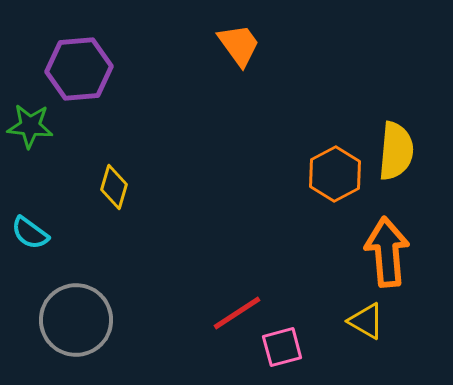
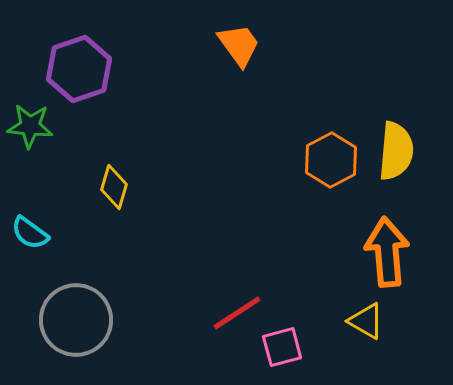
purple hexagon: rotated 14 degrees counterclockwise
orange hexagon: moved 4 px left, 14 px up
